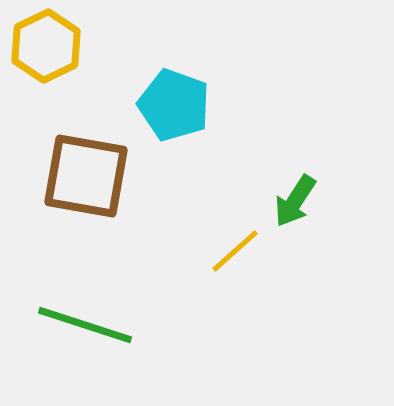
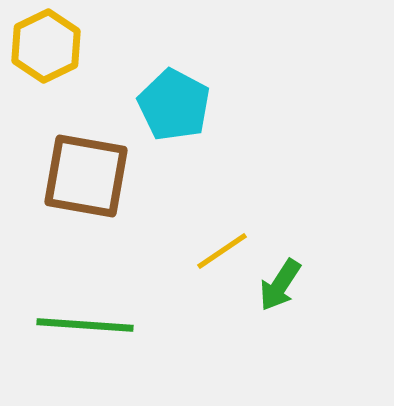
cyan pentagon: rotated 8 degrees clockwise
green arrow: moved 15 px left, 84 px down
yellow line: moved 13 px left; rotated 8 degrees clockwise
green line: rotated 14 degrees counterclockwise
